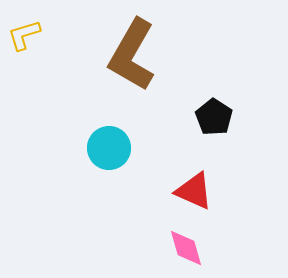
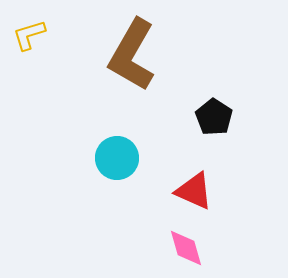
yellow L-shape: moved 5 px right
cyan circle: moved 8 px right, 10 px down
